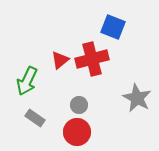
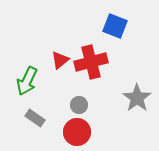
blue square: moved 2 px right, 1 px up
red cross: moved 1 px left, 3 px down
gray star: rotated 8 degrees clockwise
